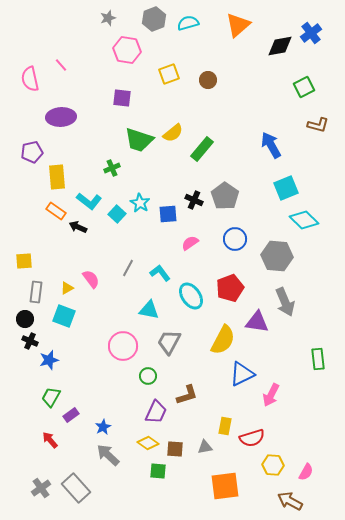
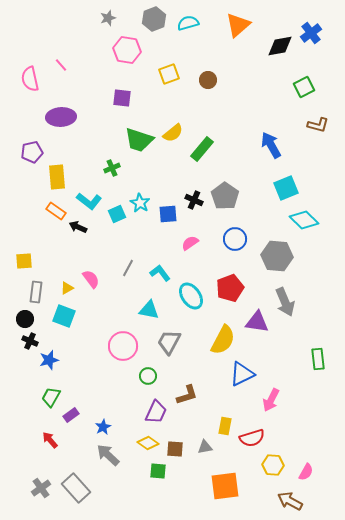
cyan square at (117, 214): rotated 24 degrees clockwise
pink arrow at (271, 395): moved 5 px down
